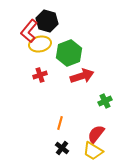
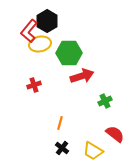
black hexagon: rotated 15 degrees clockwise
green hexagon: rotated 20 degrees clockwise
red cross: moved 6 px left, 10 px down
red semicircle: moved 19 px right; rotated 90 degrees clockwise
